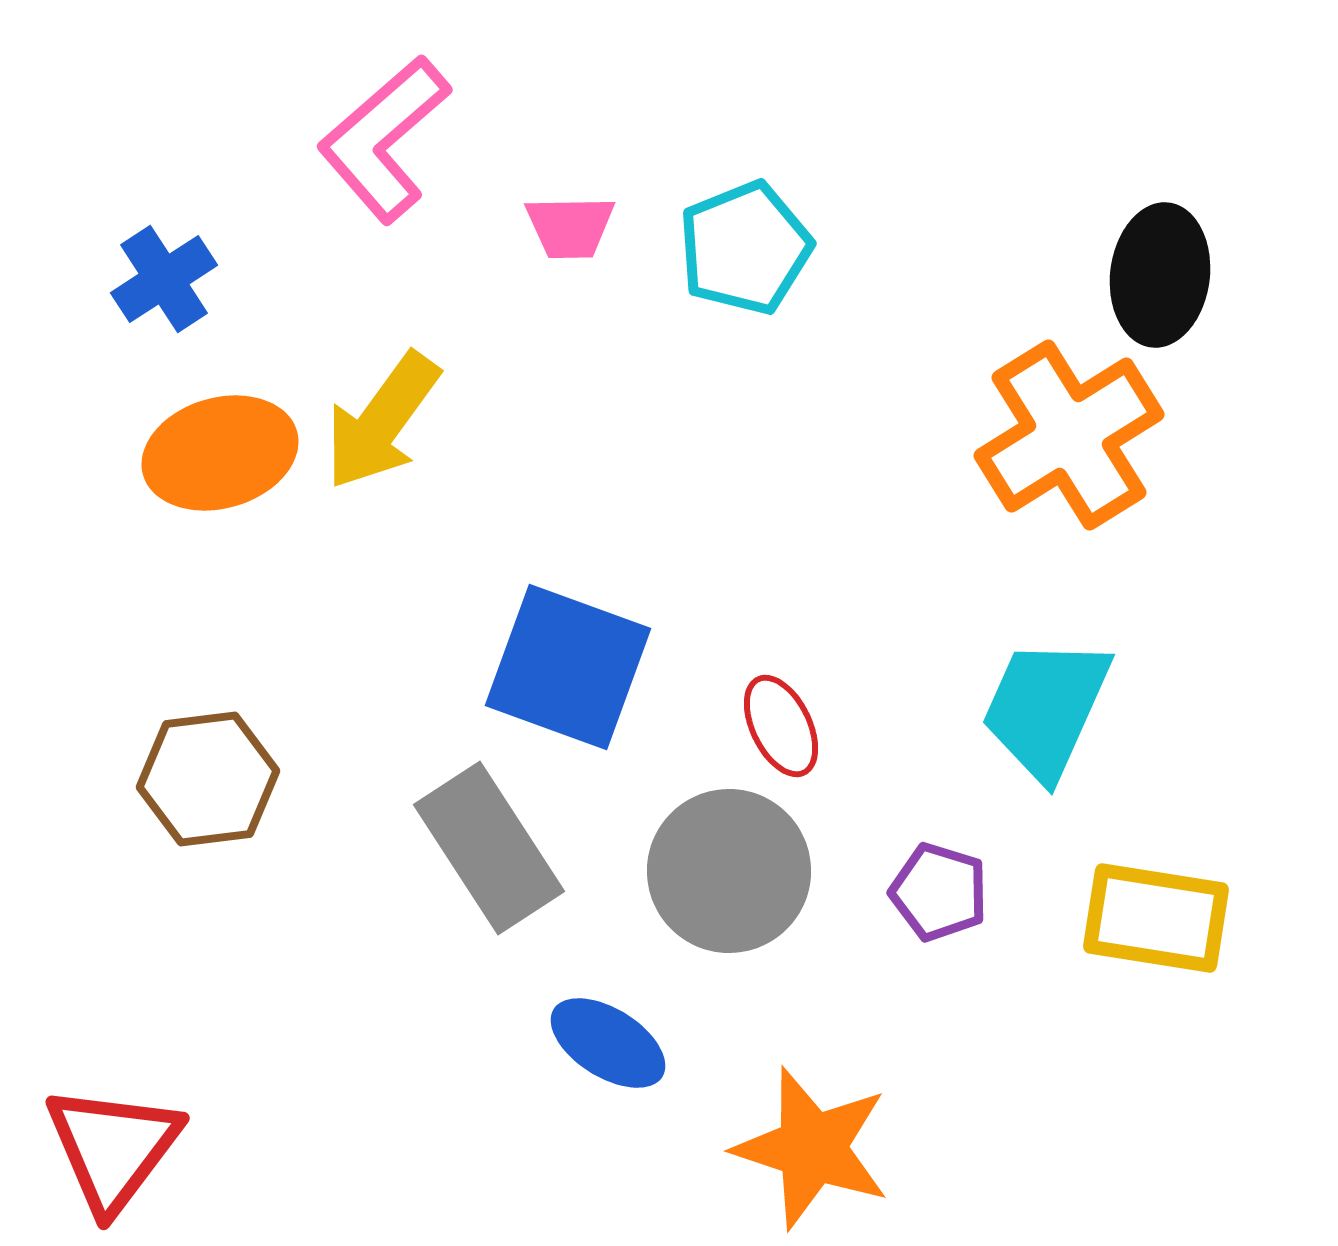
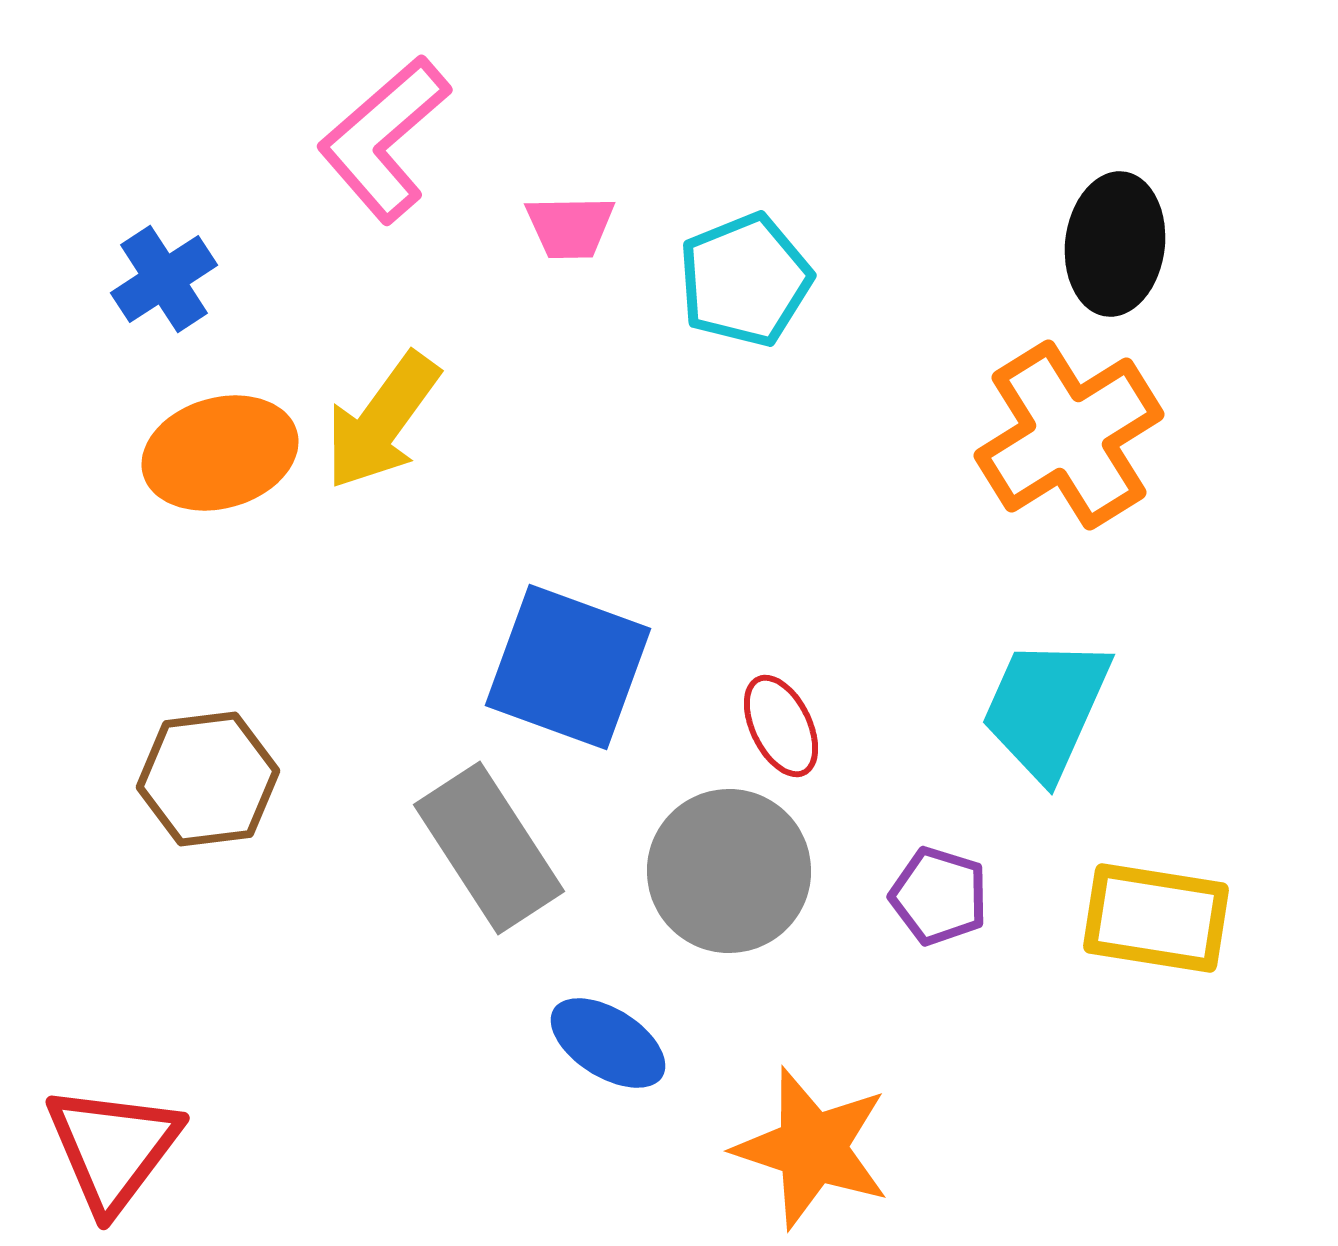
cyan pentagon: moved 32 px down
black ellipse: moved 45 px left, 31 px up
purple pentagon: moved 4 px down
